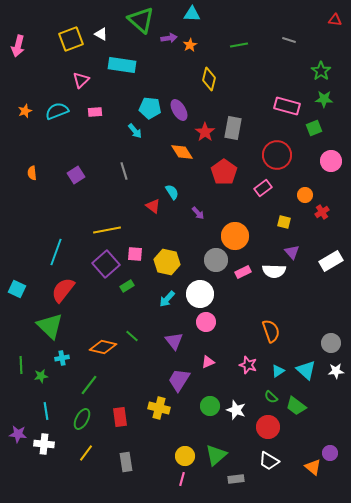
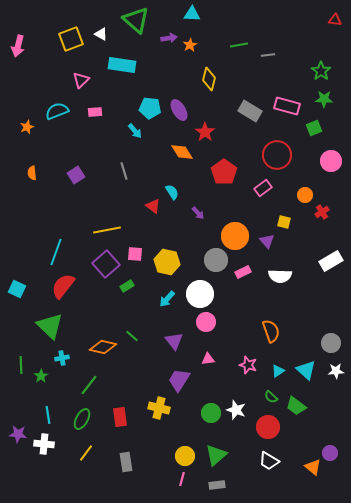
green triangle at (141, 20): moved 5 px left
gray line at (289, 40): moved 21 px left, 15 px down; rotated 24 degrees counterclockwise
orange star at (25, 111): moved 2 px right, 16 px down
gray rectangle at (233, 128): moved 17 px right, 17 px up; rotated 70 degrees counterclockwise
purple triangle at (292, 252): moved 25 px left, 11 px up
white semicircle at (274, 271): moved 6 px right, 5 px down
red semicircle at (63, 290): moved 4 px up
pink triangle at (208, 362): moved 3 px up; rotated 16 degrees clockwise
green star at (41, 376): rotated 24 degrees counterclockwise
green circle at (210, 406): moved 1 px right, 7 px down
cyan line at (46, 411): moved 2 px right, 4 px down
gray rectangle at (236, 479): moved 19 px left, 6 px down
